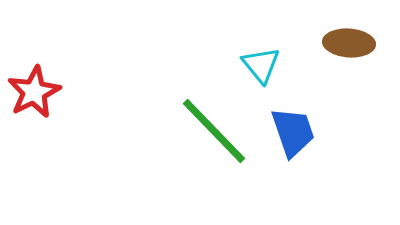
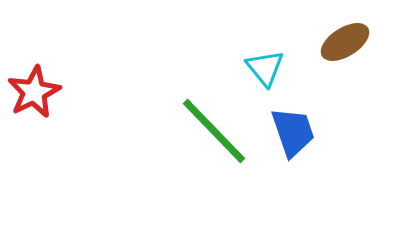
brown ellipse: moved 4 px left, 1 px up; rotated 36 degrees counterclockwise
cyan triangle: moved 4 px right, 3 px down
